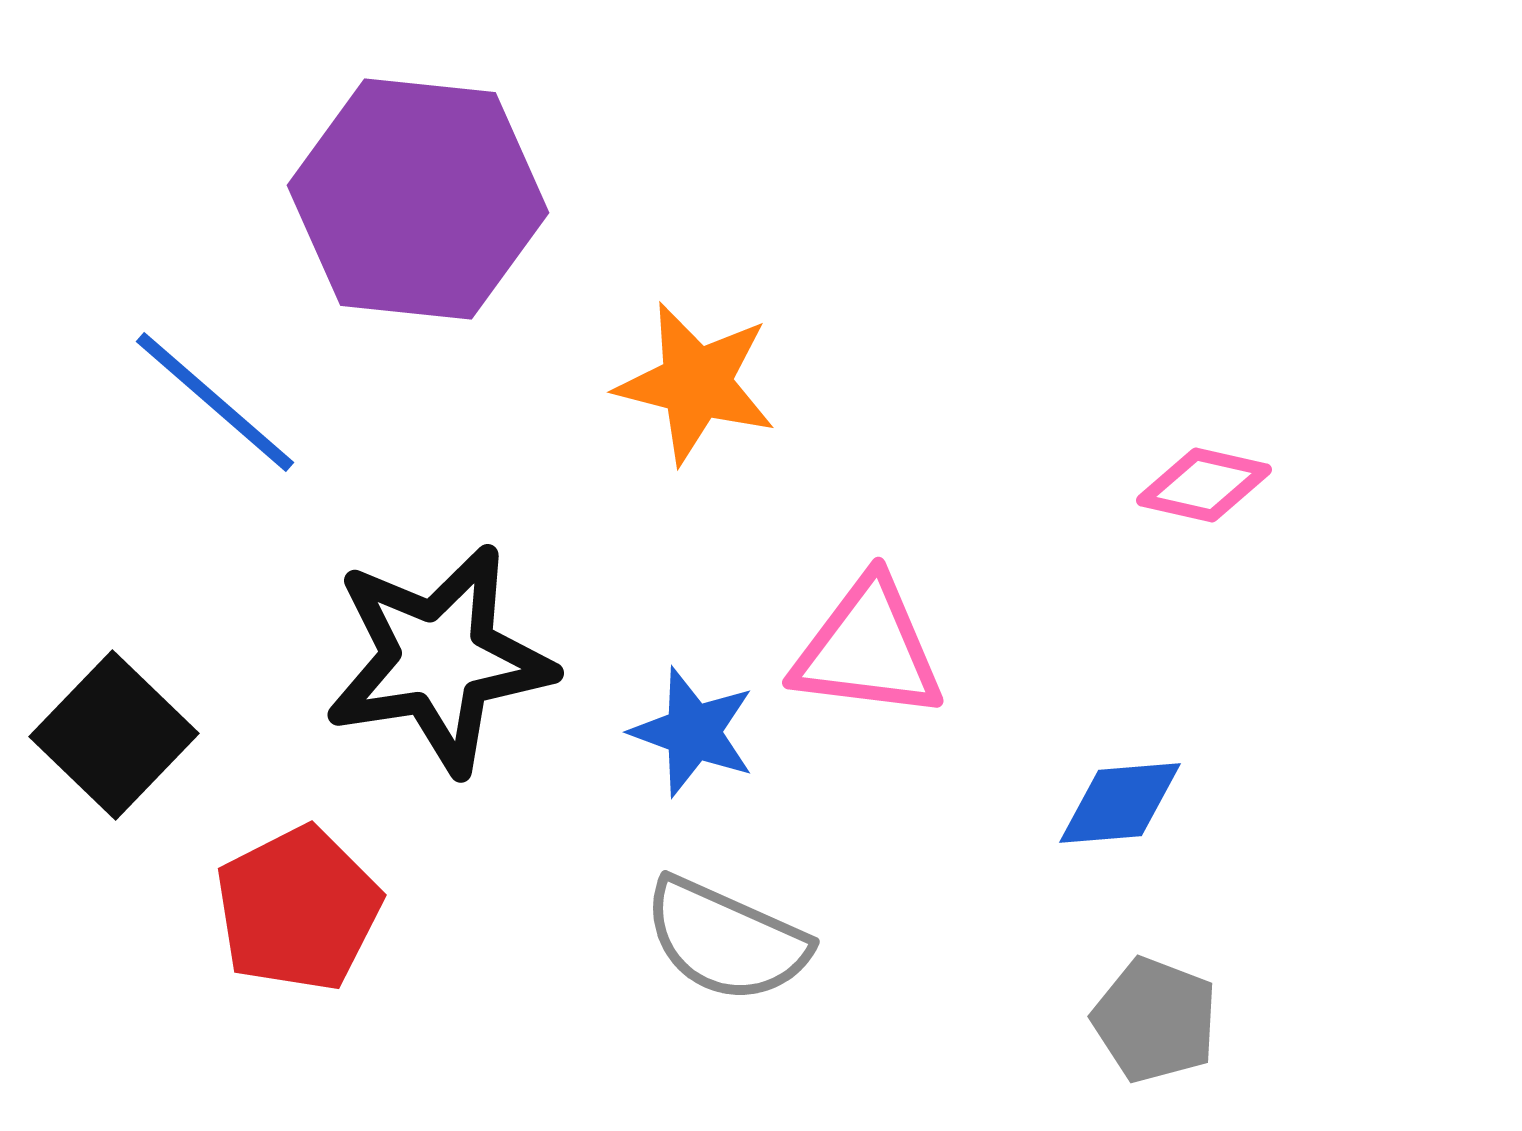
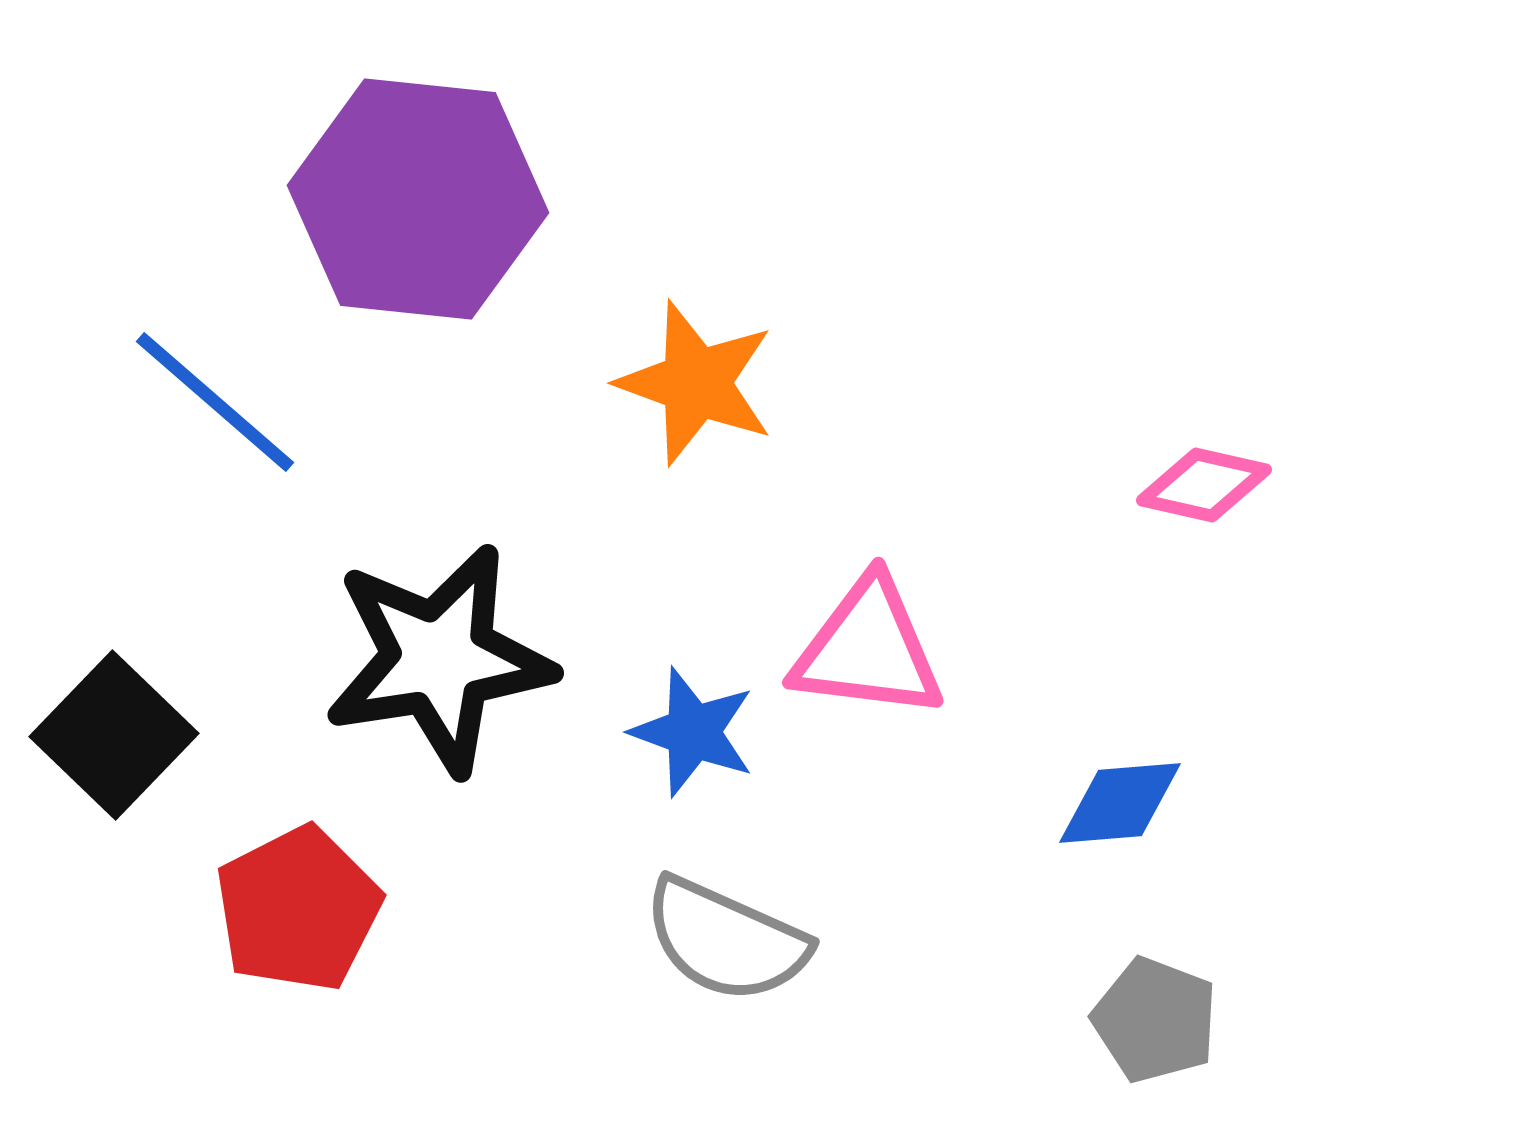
orange star: rotated 6 degrees clockwise
